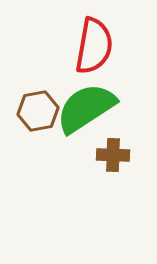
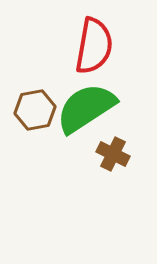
brown hexagon: moved 3 px left, 1 px up
brown cross: moved 1 px up; rotated 24 degrees clockwise
